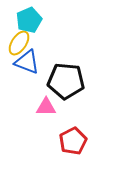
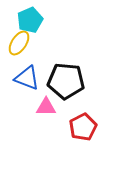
cyan pentagon: moved 1 px right
blue triangle: moved 16 px down
red pentagon: moved 10 px right, 14 px up
